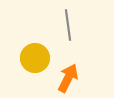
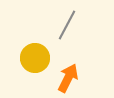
gray line: moved 1 px left; rotated 36 degrees clockwise
